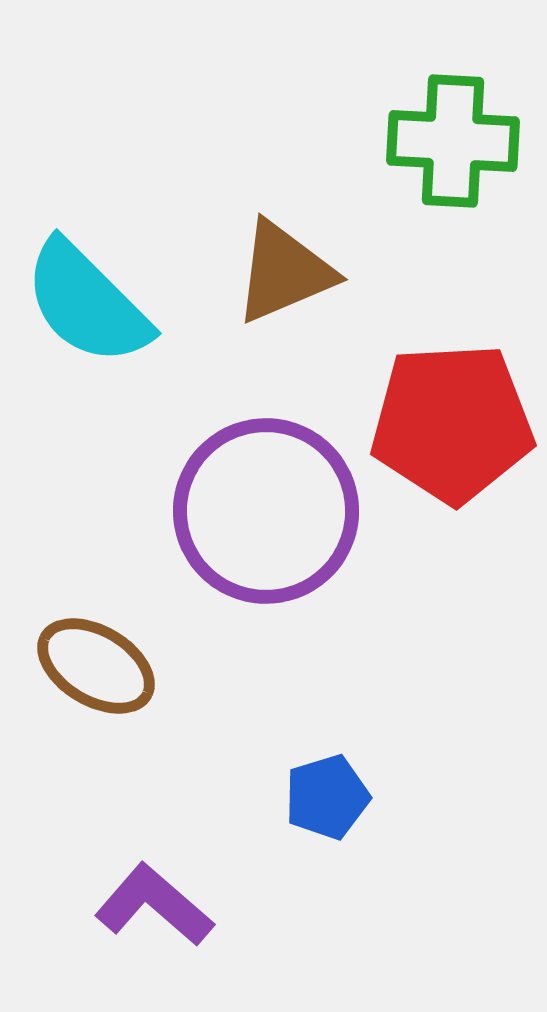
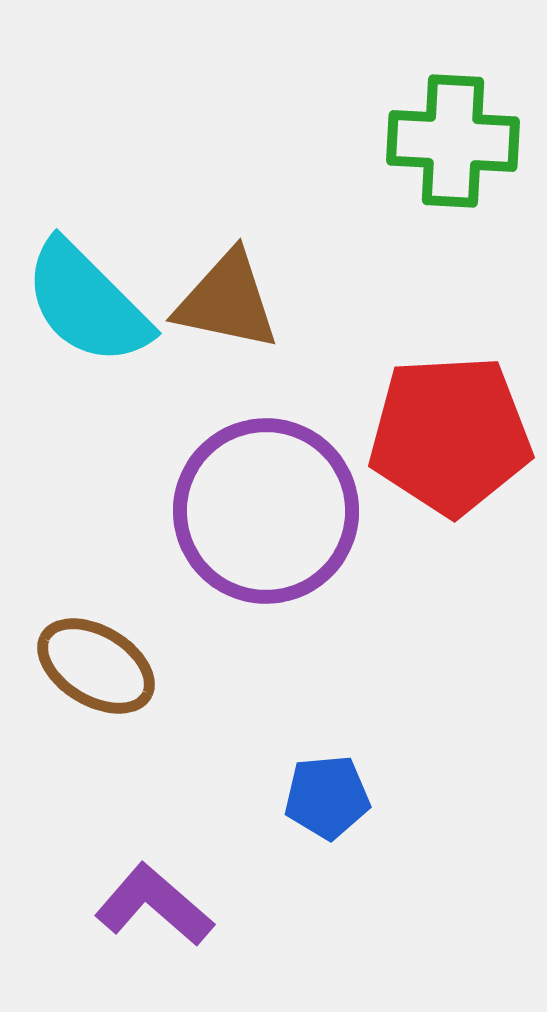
brown triangle: moved 57 px left, 29 px down; rotated 35 degrees clockwise
red pentagon: moved 2 px left, 12 px down
blue pentagon: rotated 12 degrees clockwise
